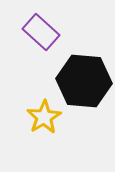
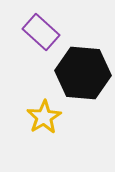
black hexagon: moved 1 px left, 8 px up
